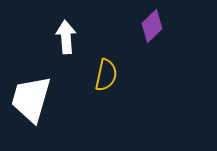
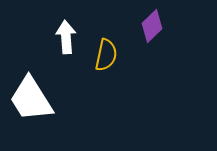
yellow semicircle: moved 20 px up
white trapezoid: rotated 48 degrees counterclockwise
